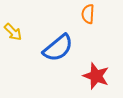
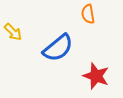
orange semicircle: rotated 12 degrees counterclockwise
